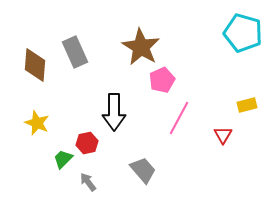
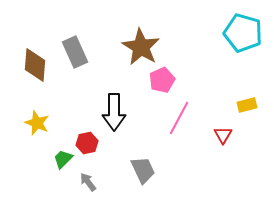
gray trapezoid: rotated 16 degrees clockwise
